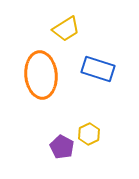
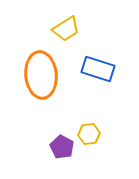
yellow hexagon: rotated 20 degrees clockwise
